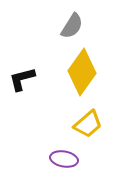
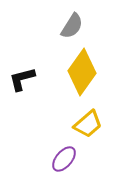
purple ellipse: rotated 60 degrees counterclockwise
